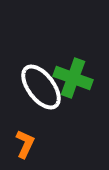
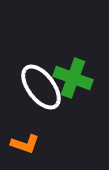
orange L-shape: rotated 84 degrees clockwise
